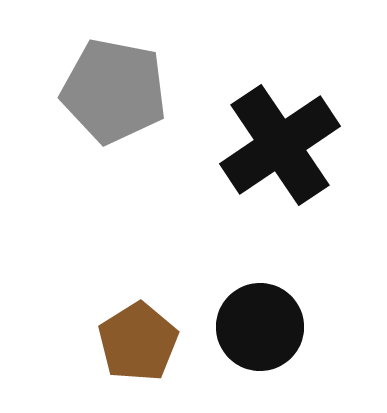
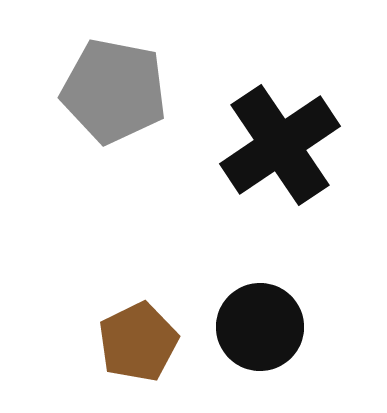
brown pentagon: rotated 6 degrees clockwise
